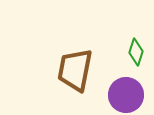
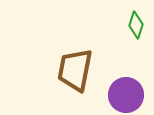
green diamond: moved 27 px up
